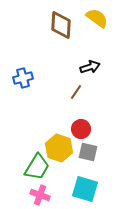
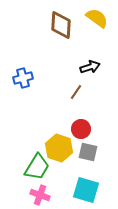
cyan square: moved 1 px right, 1 px down
